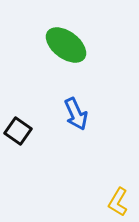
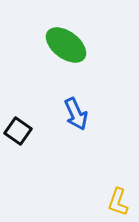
yellow L-shape: rotated 12 degrees counterclockwise
